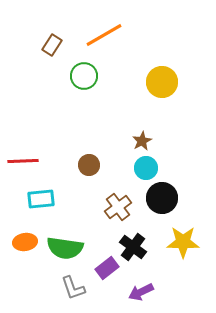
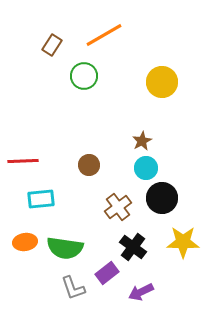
purple rectangle: moved 5 px down
